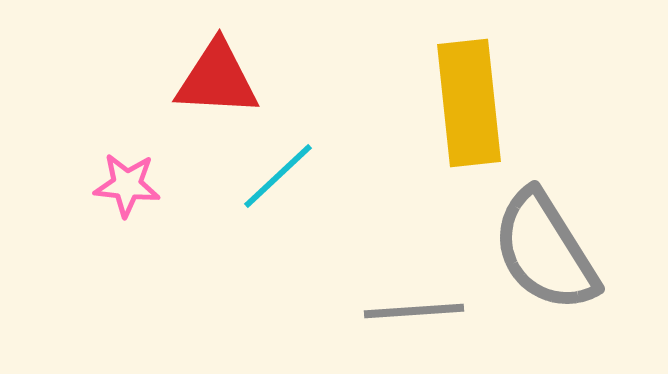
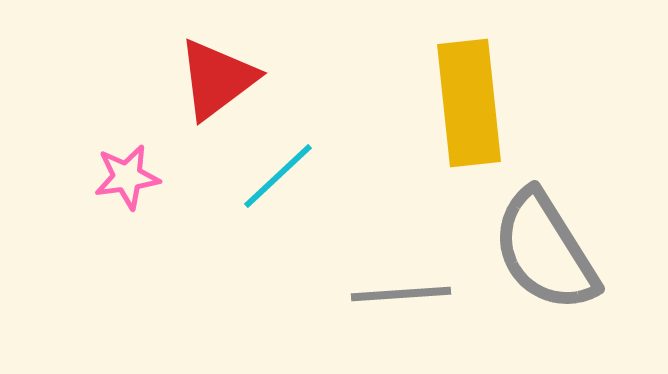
red triangle: rotated 40 degrees counterclockwise
pink star: moved 8 px up; rotated 14 degrees counterclockwise
gray line: moved 13 px left, 17 px up
